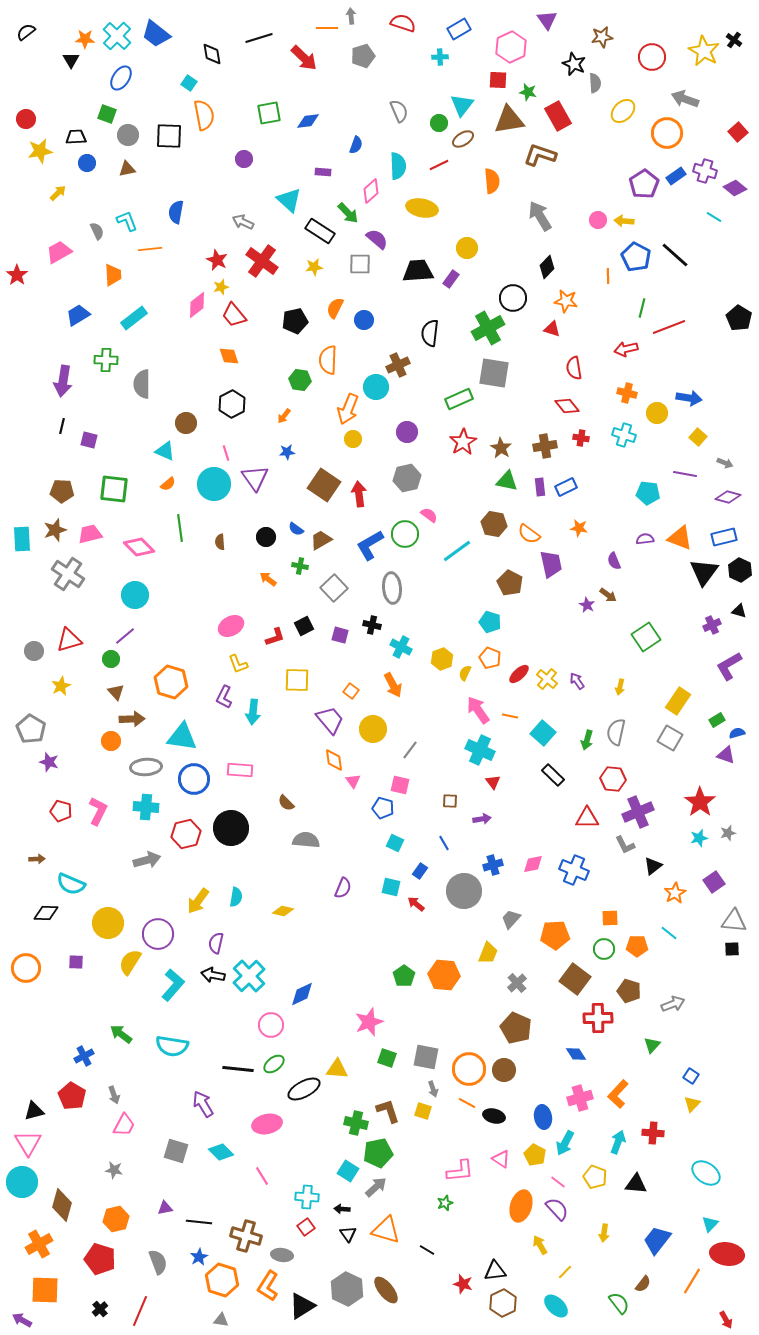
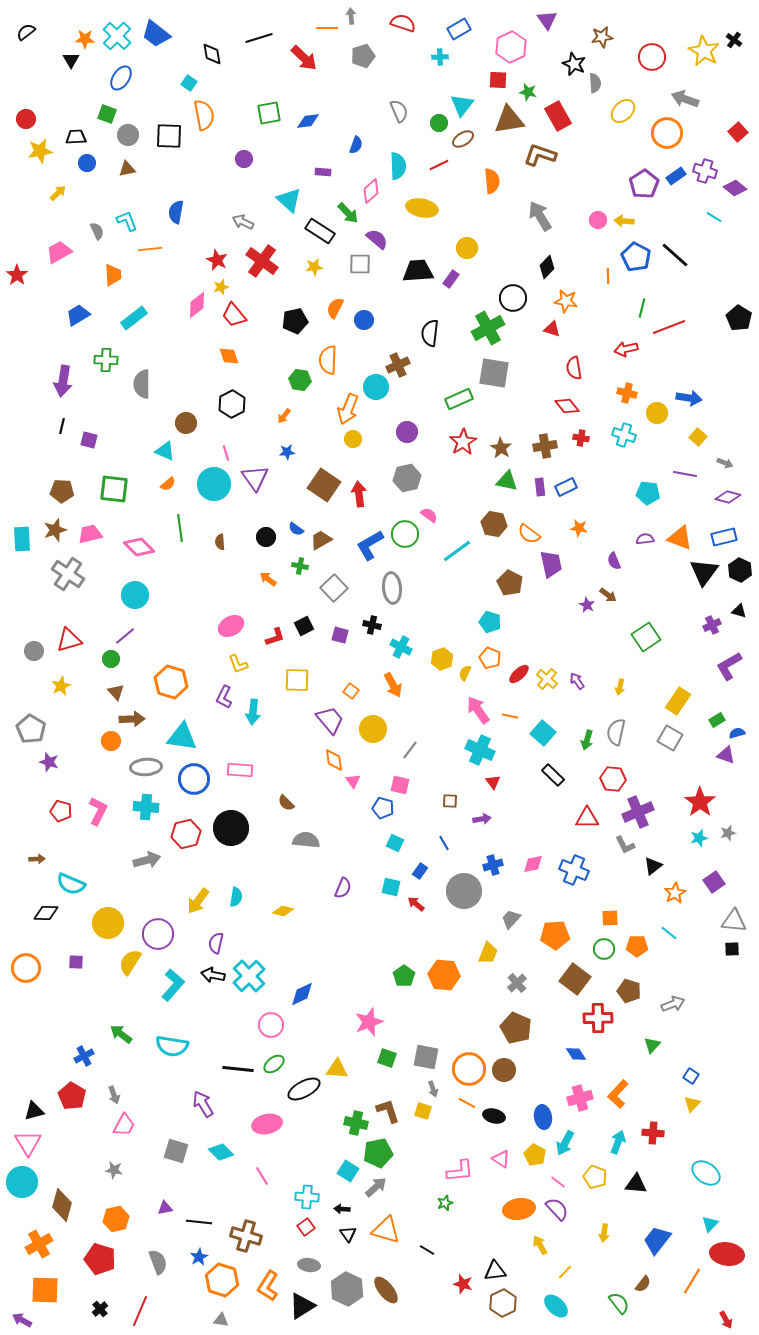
orange ellipse at (521, 1206): moved 2 px left, 3 px down; rotated 64 degrees clockwise
gray ellipse at (282, 1255): moved 27 px right, 10 px down
